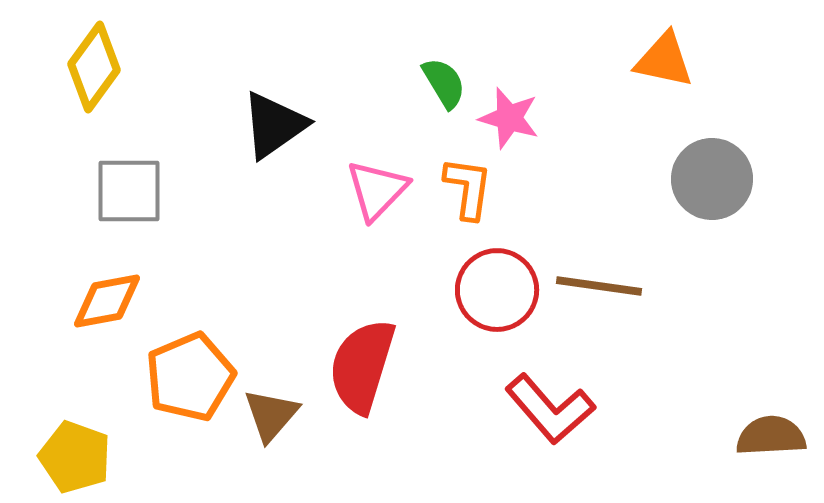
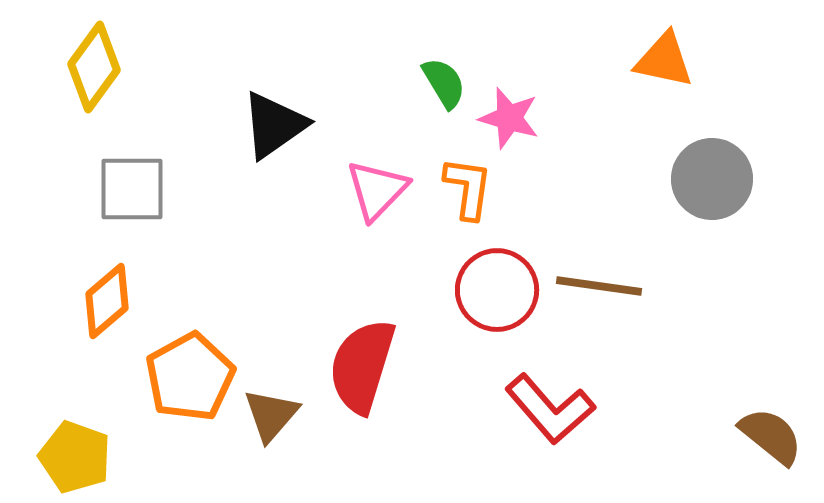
gray square: moved 3 px right, 2 px up
orange diamond: rotated 30 degrees counterclockwise
orange pentagon: rotated 6 degrees counterclockwise
brown semicircle: rotated 42 degrees clockwise
